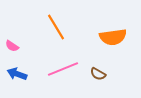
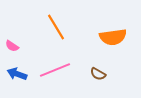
pink line: moved 8 px left, 1 px down
